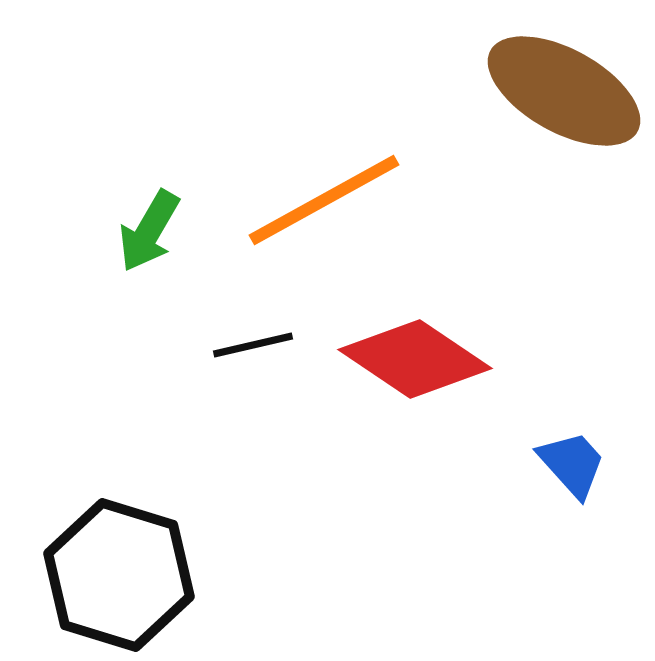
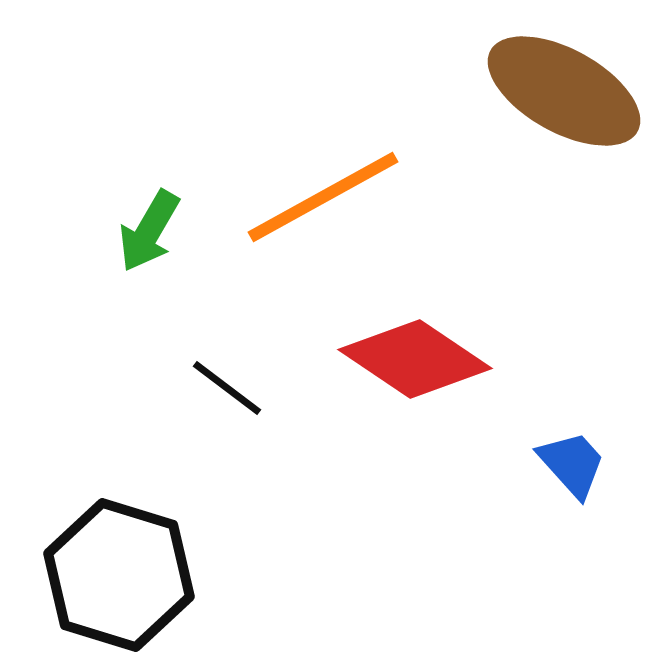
orange line: moved 1 px left, 3 px up
black line: moved 26 px left, 43 px down; rotated 50 degrees clockwise
